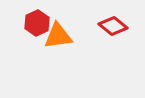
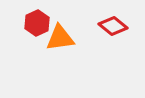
orange triangle: moved 2 px right, 2 px down
